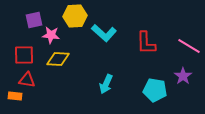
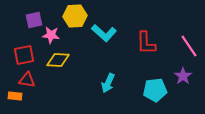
pink line: rotated 25 degrees clockwise
red square: rotated 10 degrees counterclockwise
yellow diamond: moved 1 px down
cyan arrow: moved 2 px right, 1 px up
cyan pentagon: rotated 15 degrees counterclockwise
